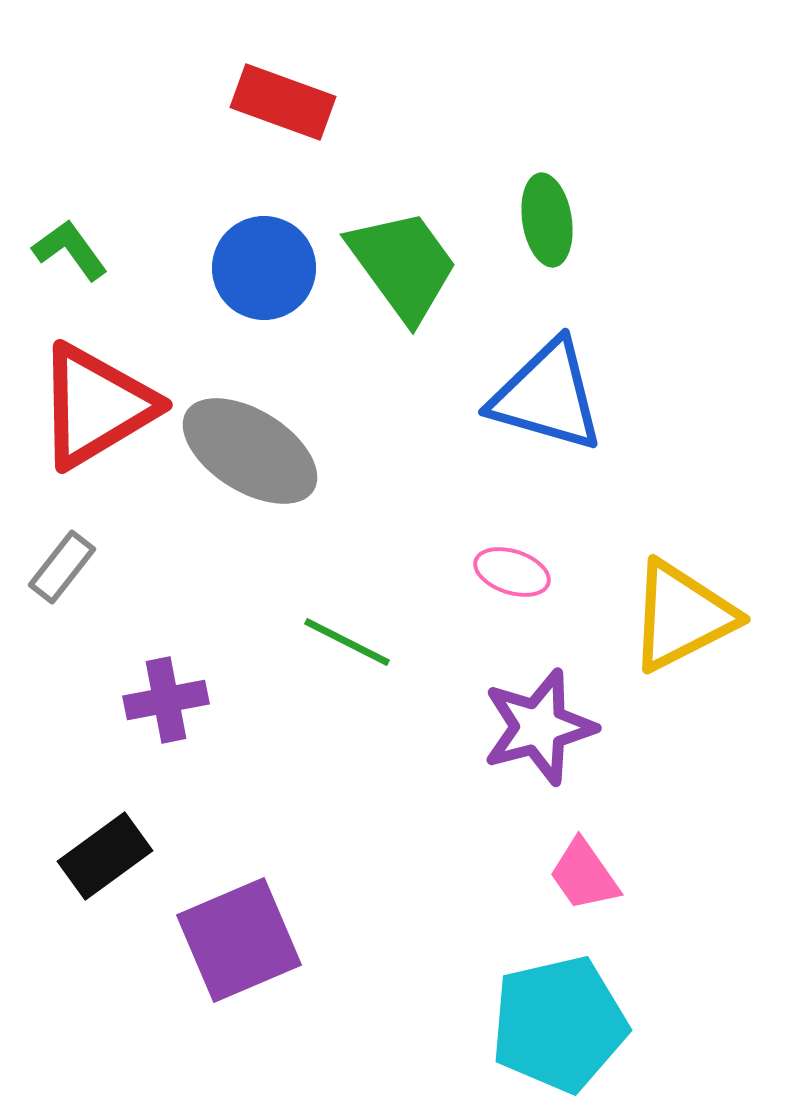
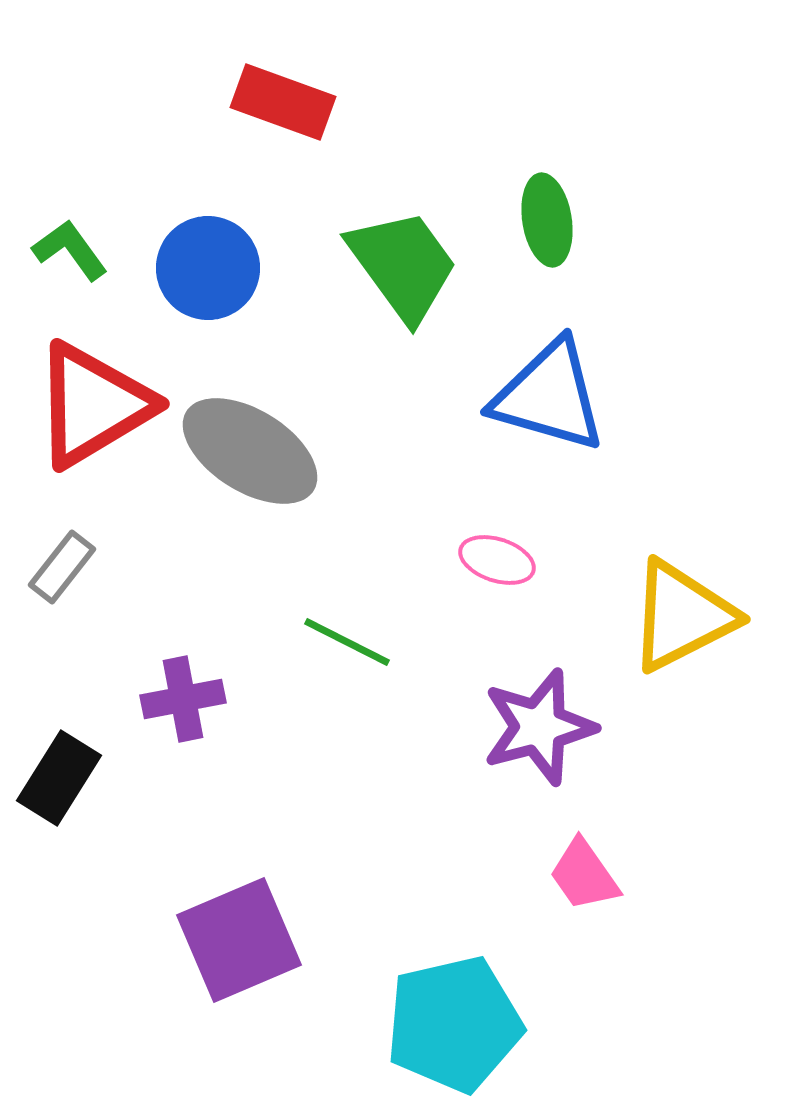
blue circle: moved 56 px left
blue triangle: moved 2 px right
red triangle: moved 3 px left, 1 px up
pink ellipse: moved 15 px left, 12 px up
purple cross: moved 17 px right, 1 px up
black rectangle: moved 46 px left, 78 px up; rotated 22 degrees counterclockwise
cyan pentagon: moved 105 px left
